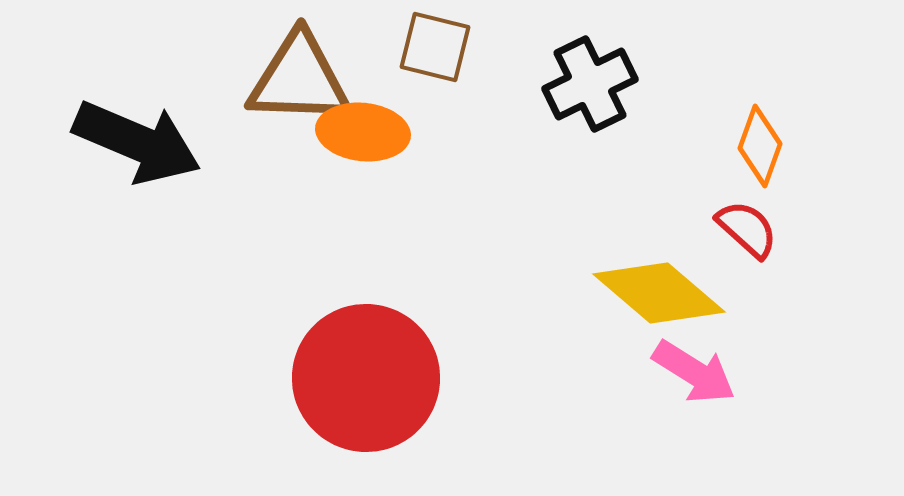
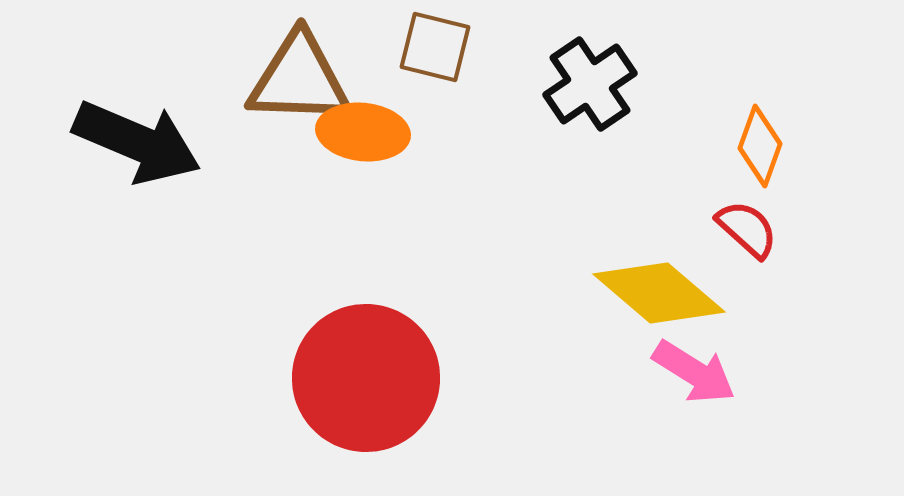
black cross: rotated 8 degrees counterclockwise
